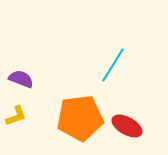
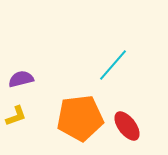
cyan line: rotated 9 degrees clockwise
purple semicircle: rotated 35 degrees counterclockwise
red ellipse: rotated 24 degrees clockwise
